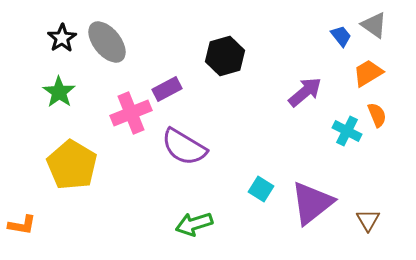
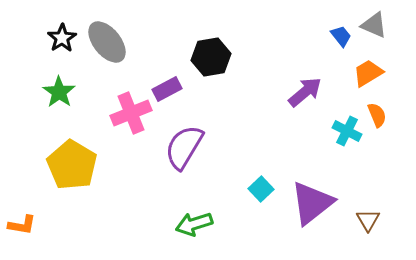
gray triangle: rotated 12 degrees counterclockwise
black hexagon: moved 14 px left, 1 px down; rotated 6 degrees clockwise
purple semicircle: rotated 90 degrees clockwise
cyan square: rotated 15 degrees clockwise
